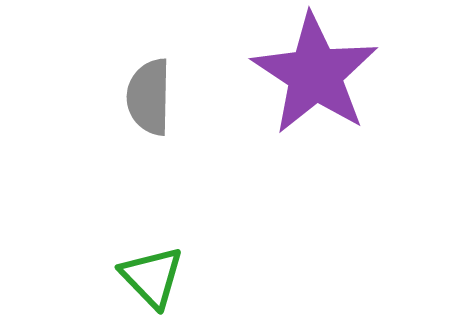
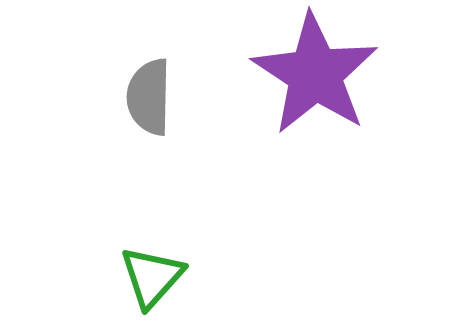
green triangle: rotated 26 degrees clockwise
